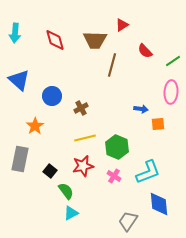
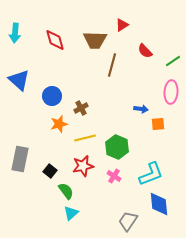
orange star: moved 24 px right, 2 px up; rotated 18 degrees clockwise
cyan L-shape: moved 3 px right, 2 px down
cyan triangle: rotated 14 degrees counterclockwise
